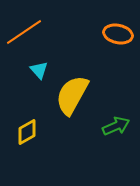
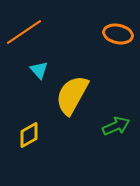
yellow diamond: moved 2 px right, 3 px down
